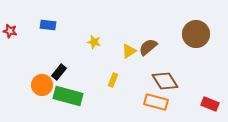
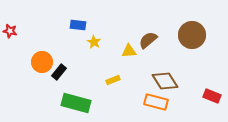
blue rectangle: moved 30 px right
brown circle: moved 4 px left, 1 px down
yellow star: rotated 16 degrees clockwise
brown semicircle: moved 7 px up
yellow triangle: rotated 28 degrees clockwise
yellow rectangle: rotated 48 degrees clockwise
orange circle: moved 23 px up
green rectangle: moved 8 px right, 7 px down
red rectangle: moved 2 px right, 8 px up
